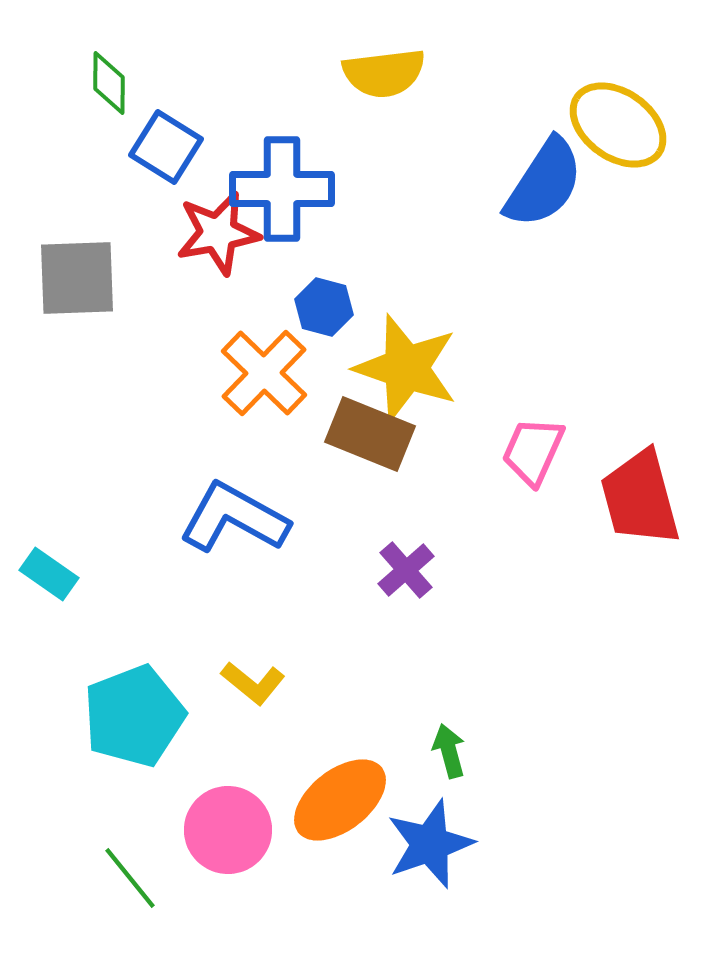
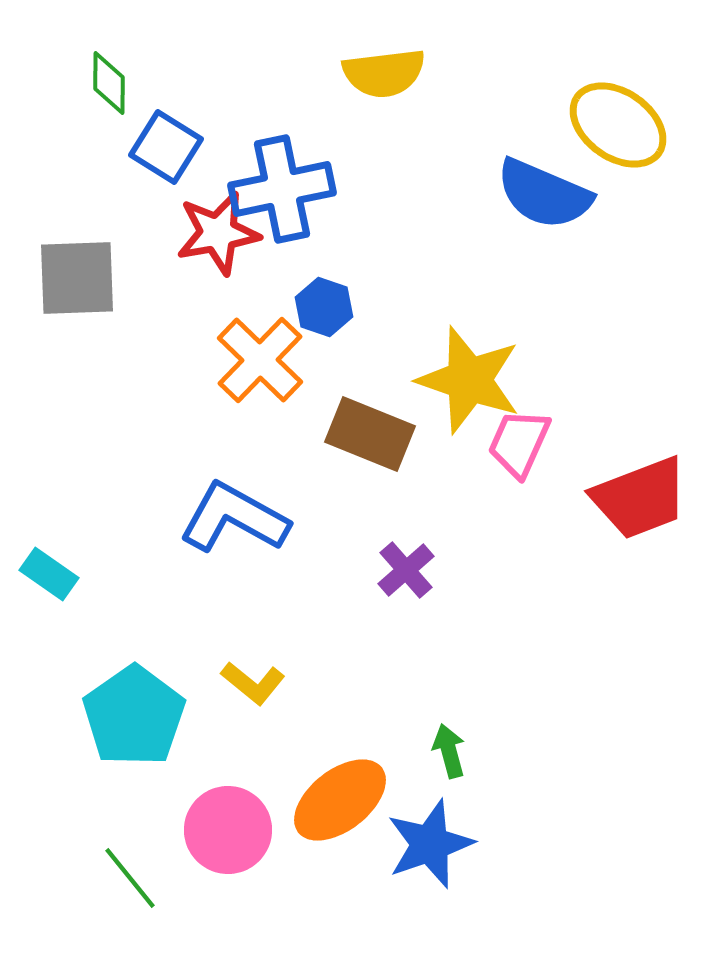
blue semicircle: moved 11 px down; rotated 80 degrees clockwise
blue cross: rotated 12 degrees counterclockwise
blue hexagon: rotated 4 degrees clockwise
yellow star: moved 63 px right, 12 px down
orange cross: moved 4 px left, 13 px up
pink trapezoid: moved 14 px left, 8 px up
red trapezoid: rotated 96 degrees counterclockwise
cyan pentagon: rotated 14 degrees counterclockwise
